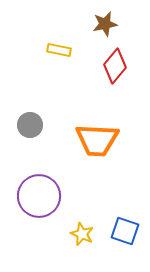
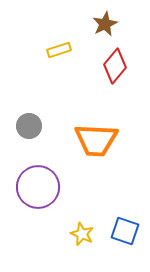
brown star: rotated 15 degrees counterclockwise
yellow rectangle: rotated 30 degrees counterclockwise
gray circle: moved 1 px left, 1 px down
orange trapezoid: moved 1 px left
purple circle: moved 1 px left, 9 px up
